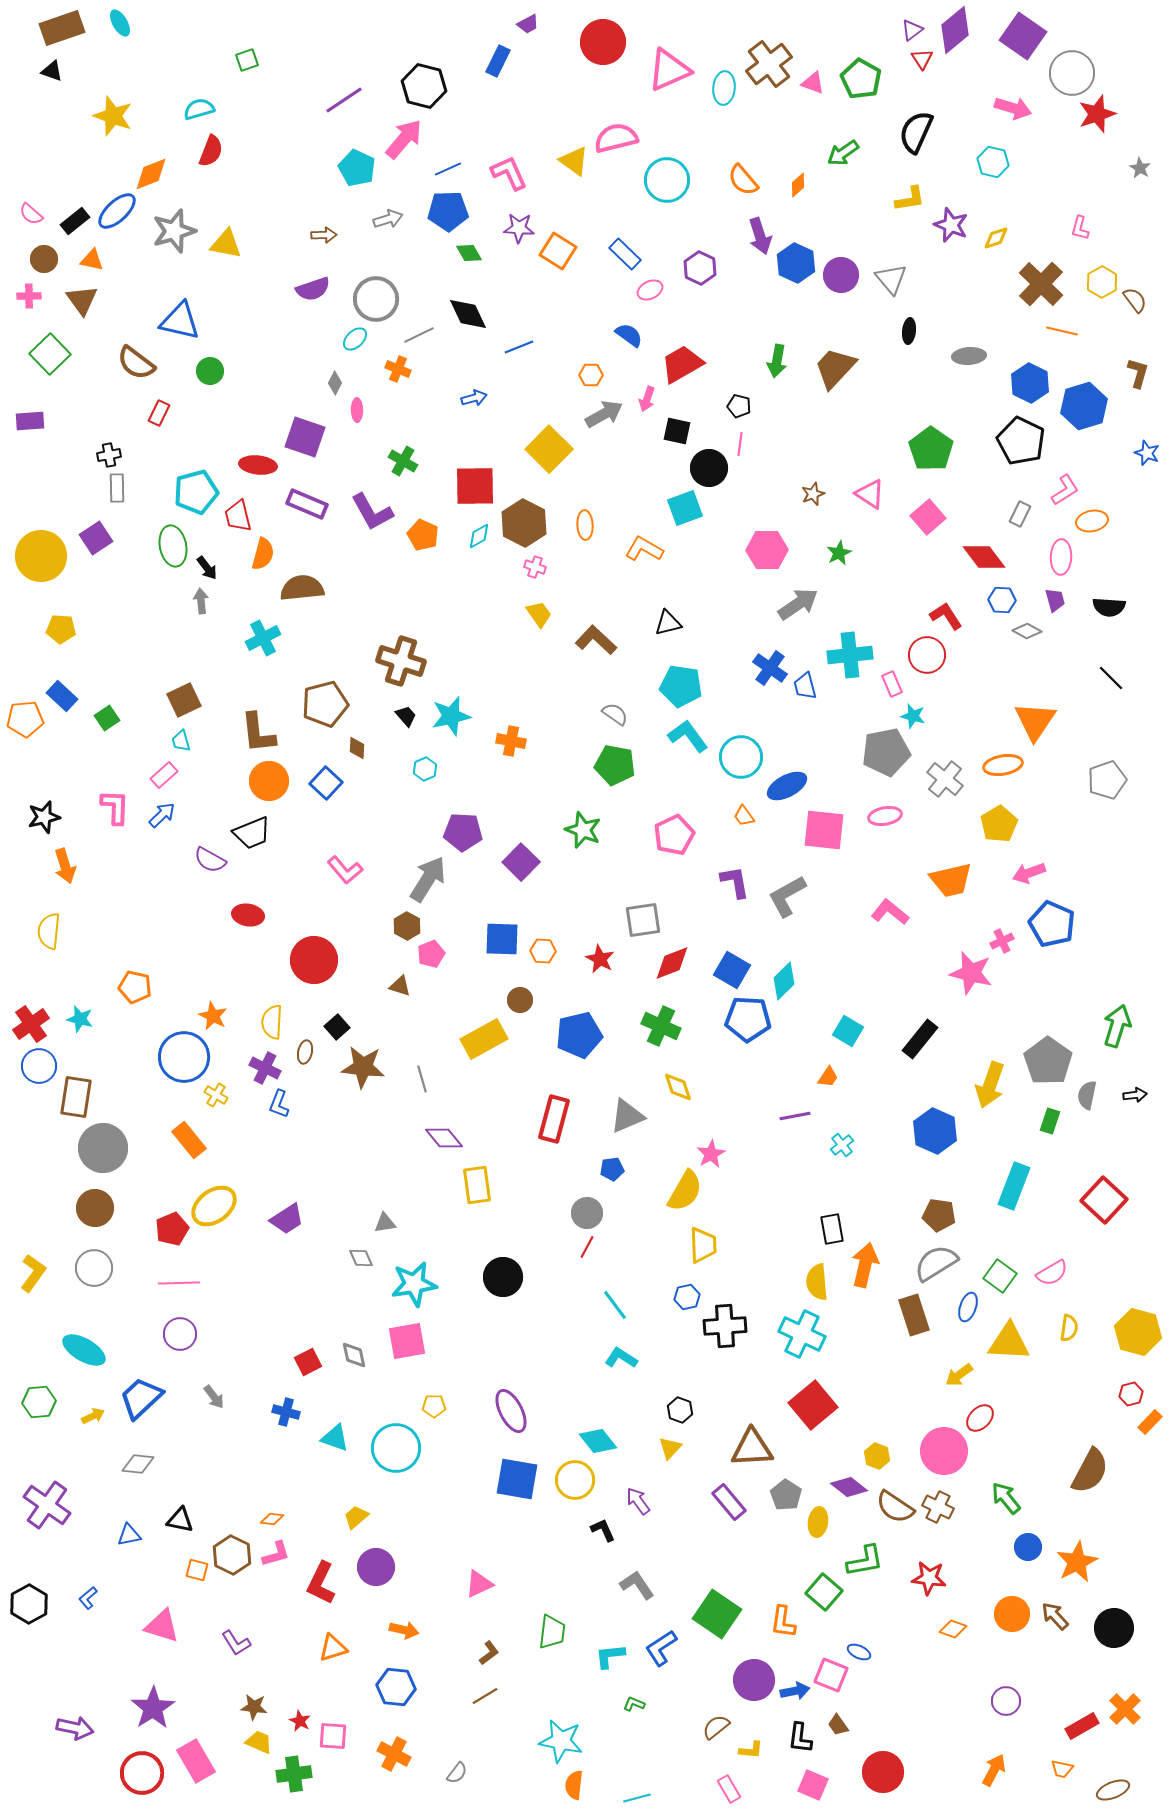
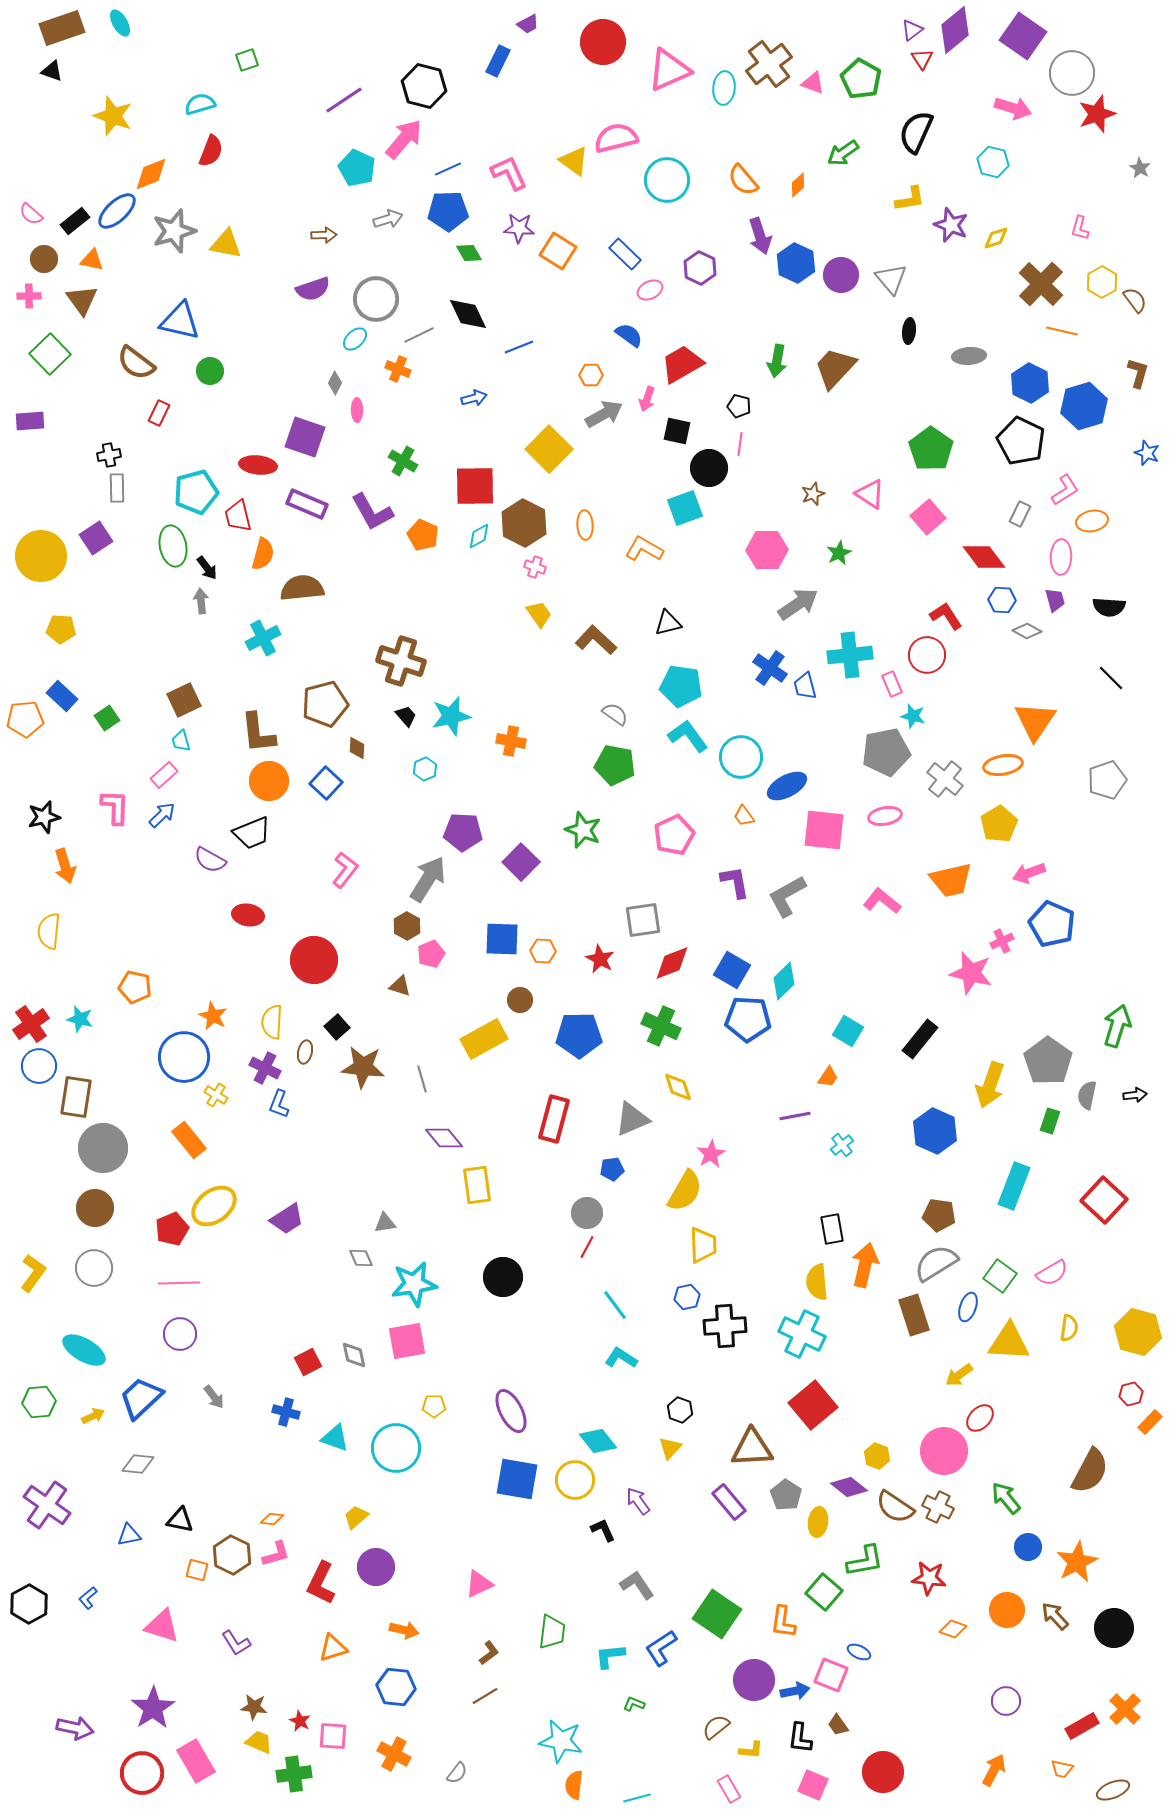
cyan semicircle at (199, 109): moved 1 px right, 5 px up
pink L-shape at (345, 870): rotated 102 degrees counterclockwise
pink L-shape at (890, 912): moved 8 px left, 11 px up
blue pentagon at (579, 1035): rotated 12 degrees clockwise
gray triangle at (627, 1116): moved 5 px right, 3 px down
orange circle at (1012, 1614): moved 5 px left, 4 px up
